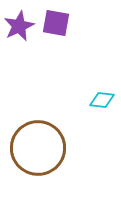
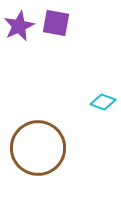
cyan diamond: moved 1 px right, 2 px down; rotated 15 degrees clockwise
